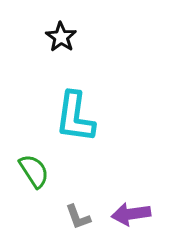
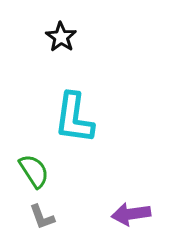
cyan L-shape: moved 1 px left, 1 px down
gray L-shape: moved 36 px left
